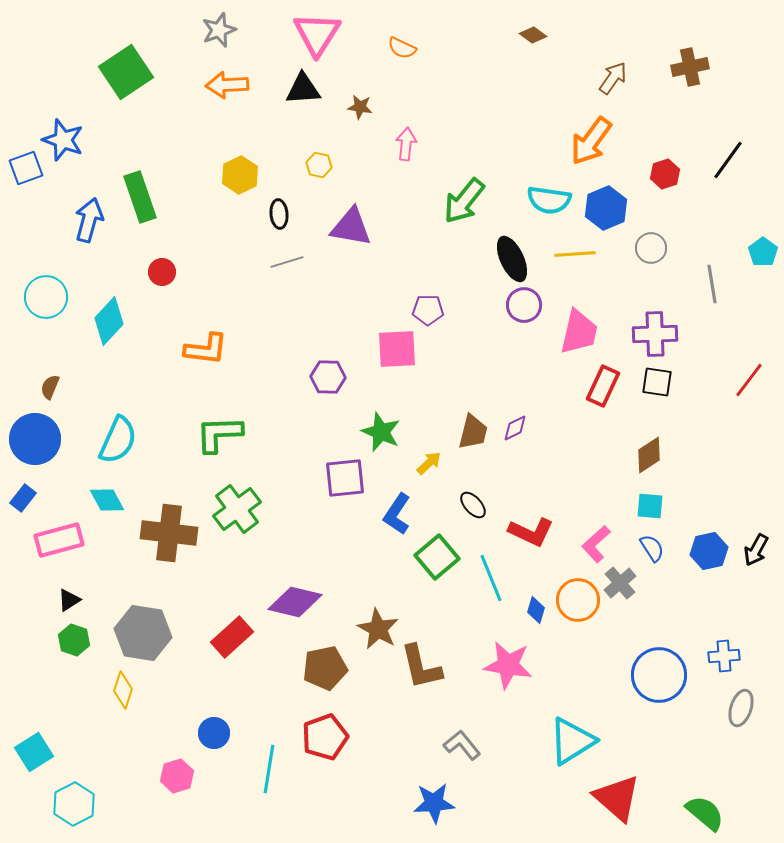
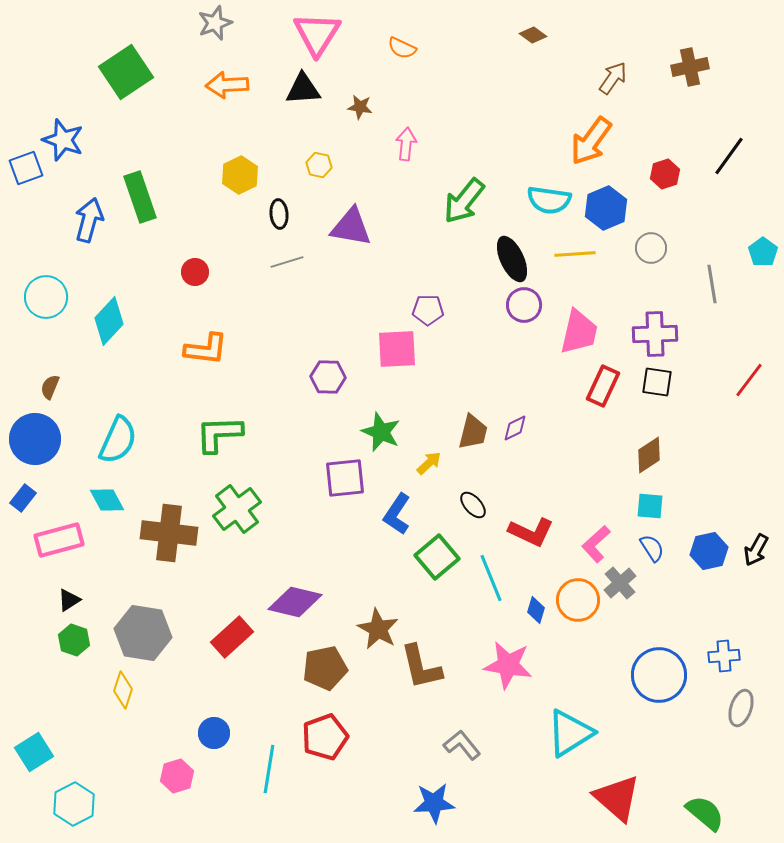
gray star at (219, 30): moved 4 px left, 7 px up
black line at (728, 160): moved 1 px right, 4 px up
red circle at (162, 272): moved 33 px right
cyan triangle at (572, 741): moved 2 px left, 8 px up
